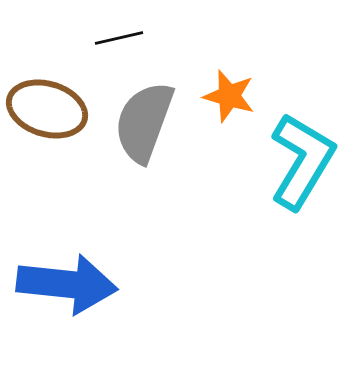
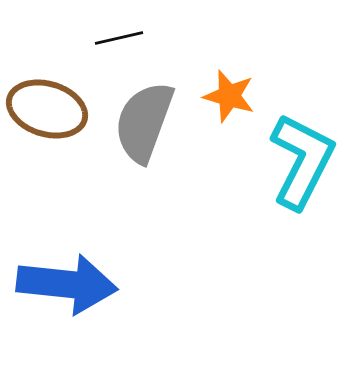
cyan L-shape: rotated 4 degrees counterclockwise
